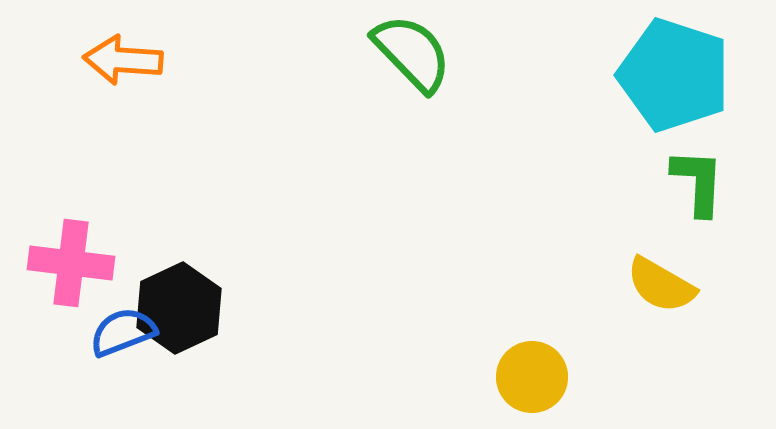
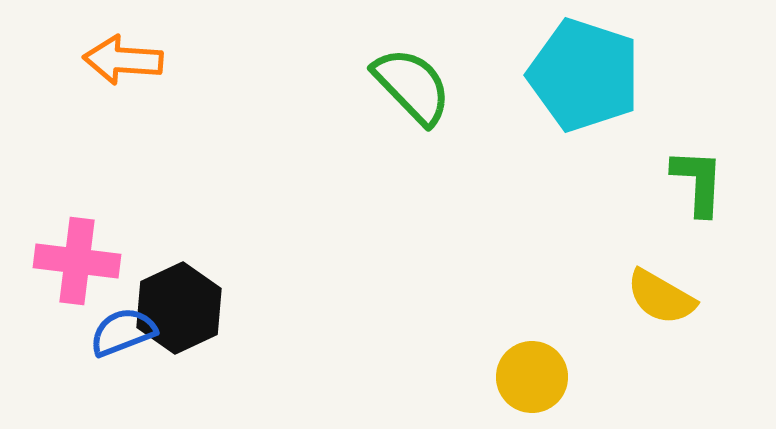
green semicircle: moved 33 px down
cyan pentagon: moved 90 px left
pink cross: moved 6 px right, 2 px up
yellow semicircle: moved 12 px down
